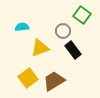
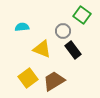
yellow triangle: moved 2 px right, 1 px down; rotated 42 degrees clockwise
